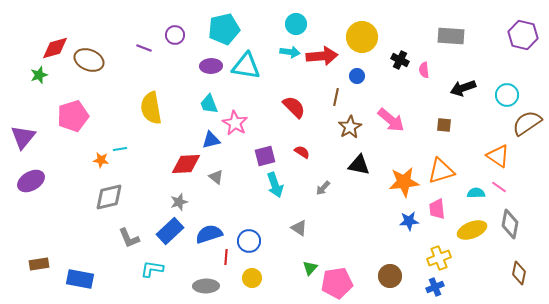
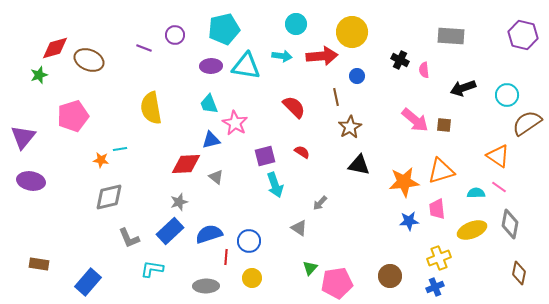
yellow circle at (362, 37): moved 10 px left, 5 px up
cyan arrow at (290, 52): moved 8 px left, 4 px down
brown line at (336, 97): rotated 24 degrees counterclockwise
pink arrow at (391, 120): moved 24 px right
purple ellipse at (31, 181): rotated 40 degrees clockwise
gray arrow at (323, 188): moved 3 px left, 15 px down
brown rectangle at (39, 264): rotated 18 degrees clockwise
blue rectangle at (80, 279): moved 8 px right, 3 px down; rotated 60 degrees counterclockwise
